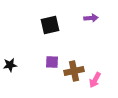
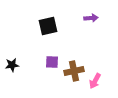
black square: moved 2 px left, 1 px down
black star: moved 2 px right
pink arrow: moved 1 px down
